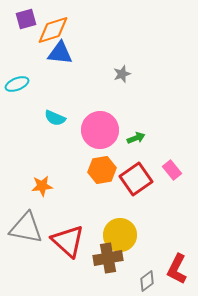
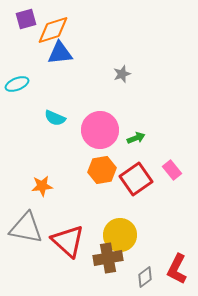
blue triangle: rotated 12 degrees counterclockwise
gray diamond: moved 2 px left, 4 px up
